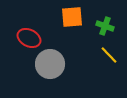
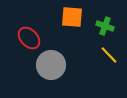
orange square: rotated 10 degrees clockwise
red ellipse: rotated 20 degrees clockwise
gray circle: moved 1 px right, 1 px down
